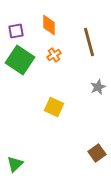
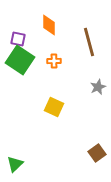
purple square: moved 2 px right, 8 px down; rotated 21 degrees clockwise
orange cross: moved 6 px down; rotated 32 degrees clockwise
